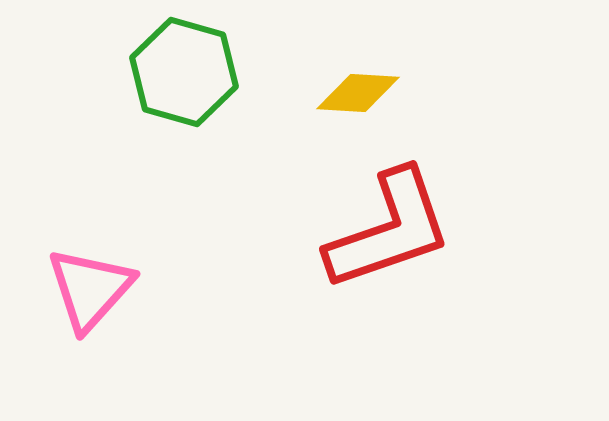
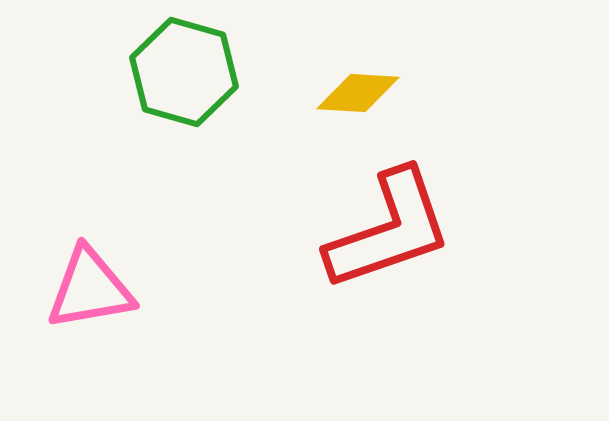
pink triangle: rotated 38 degrees clockwise
